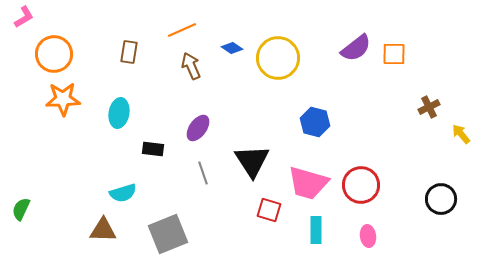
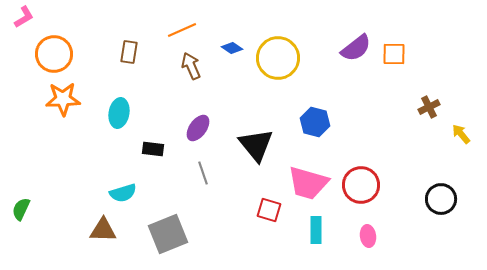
black triangle: moved 4 px right, 16 px up; rotated 6 degrees counterclockwise
